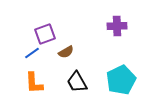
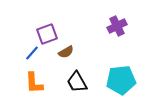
purple cross: rotated 24 degrees counterclockwise
purple square: moved 2 px right
blue line: rotated 14 degrees counterclockwise
cyan pentagon: rotated 20 degrees clockwise
